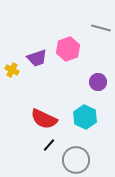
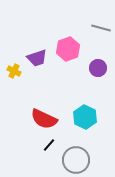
yellow cross: moved 2 px right, 1 px down
purple circle: moved 14 px up
